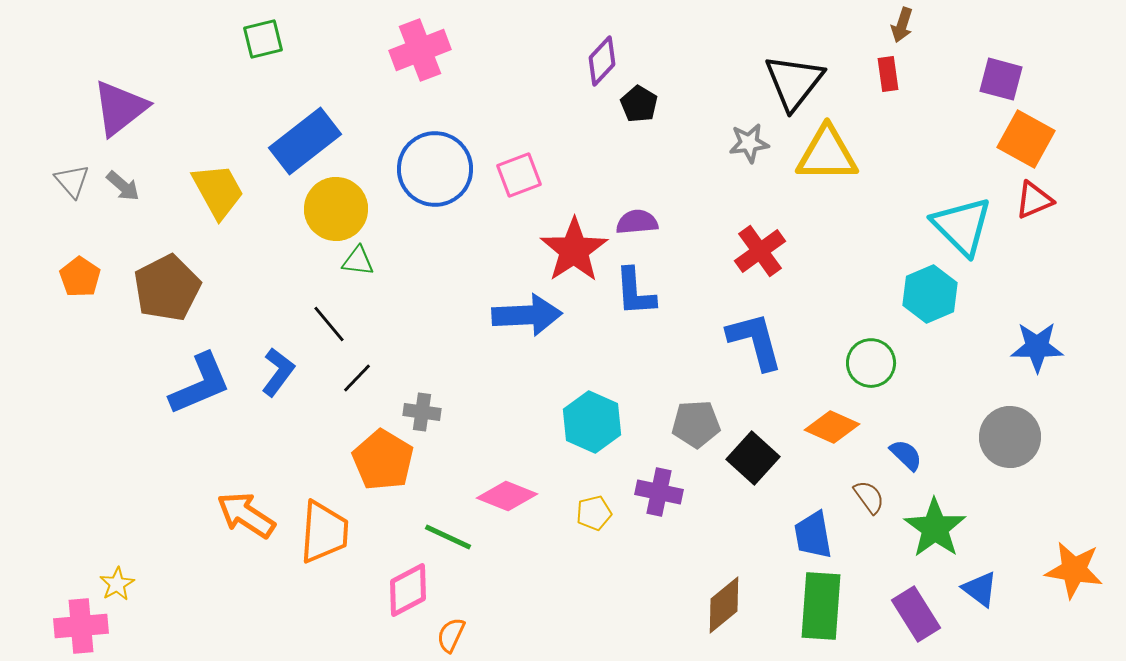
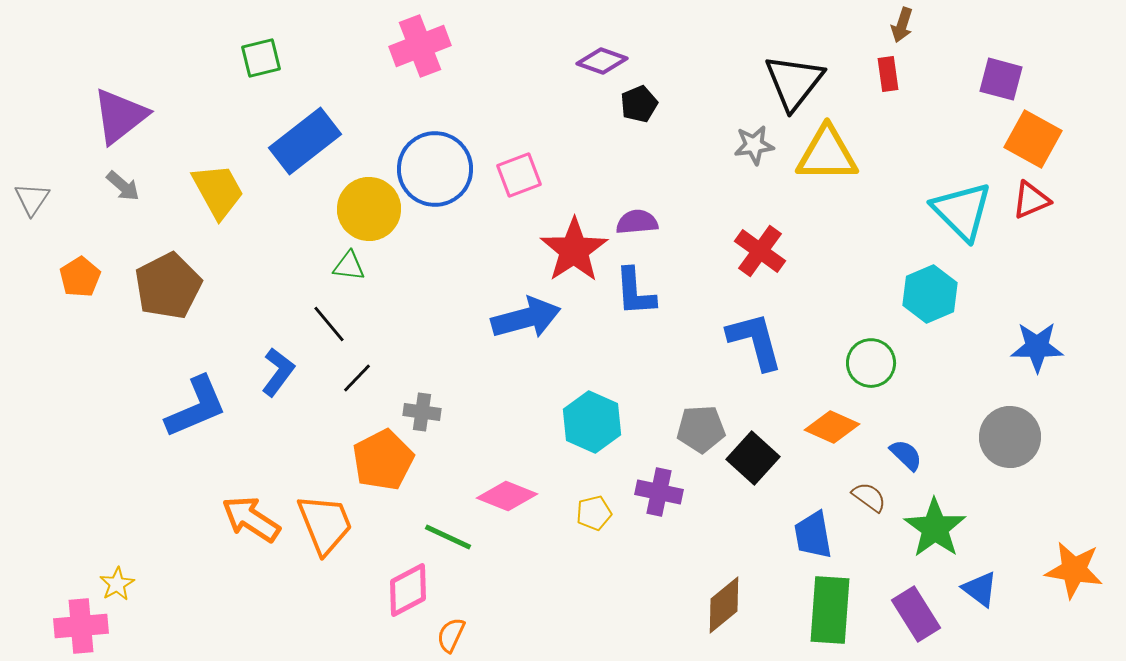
green square at (263, 39): moved 2 px left, 19 px down
pink cross at (420, 50): moved 4 px up
purple diamond at (602, 61): rotated 66 degrees clockwise
black pentagon at (639, 104): rotated 18 degrees clockwise
purple triangle at (120, 108): moved 8 px down
orange square at (1026, 139): moved 7 px right
gray star at (749, 143): moved 5 px right, 2 px down
gray triangle at (72, 181): moved 40 px left, 18 px down; rotated 15 degrees clockwise
red triangle at (1034, 200): moved 3 px left
yellow circle at (336, 209): moved 33 px right
cyan triangle at (962, 226): moved 15 px up
red cross at (760, 251): rotated 18 degrees counterclockwise
green triangle at (358, 261): moved 9 px left, 5 px down
orange pentagon at (80, 277): rotated 6 degrees clockwise
brown pentagon at (167, 288): moved 1 px right, 2 px up
blue arrow at (527, 315): moved 1 px left, 3 px down; rotated 12 degrees counterclockwise
blue L-shape at (200, 384): moved 4 px left, 23 px down
gray pentagon at (696, 424): moved 5 px right, 5 px down
orange pentagon at (383, 460): rotated 14 degrees clockwise
brown semicircle at (869, 497): rotated 18 degrees counterclockwise
orange arrow at (246, 515): moved 5 px right, 4 px down
orange trapezoid at (324, 532): moved 1 px right, 8 px up; rotated 26 degrees counterclockwise
green rectangle at (821, 606): moved 9 px right, 4 px down
